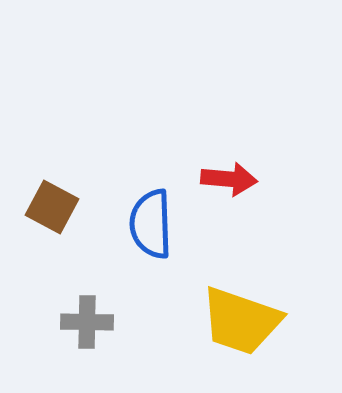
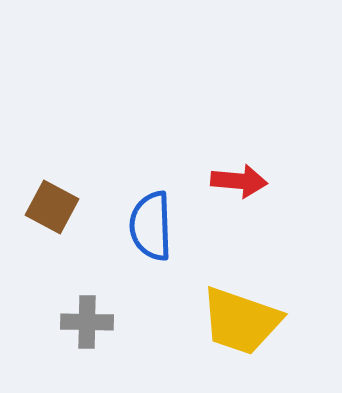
red arrow: moved 10 px right, 2 px down
blue semicircle: moved 2 px down
